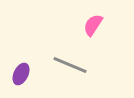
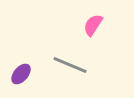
purple ellipse: rotated 15 degrees clockwise
